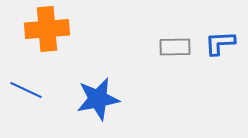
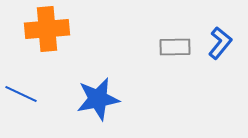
blue L-shape: rotated 132 degrees clockwise
blue line: moved 5 px left, 4 px down
